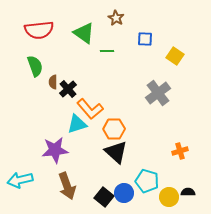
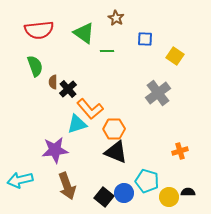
black triangle: rotated 20 degrees counterclockwise
